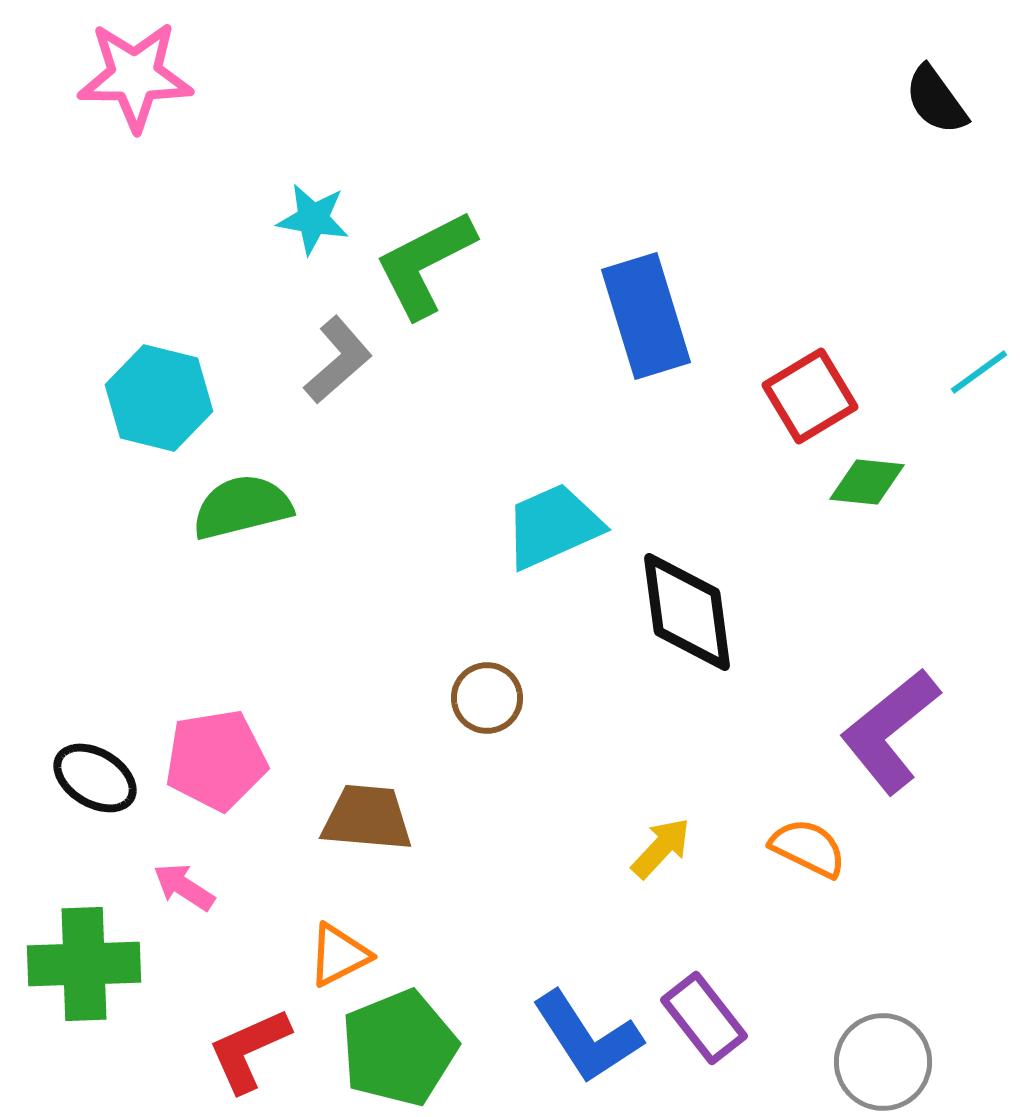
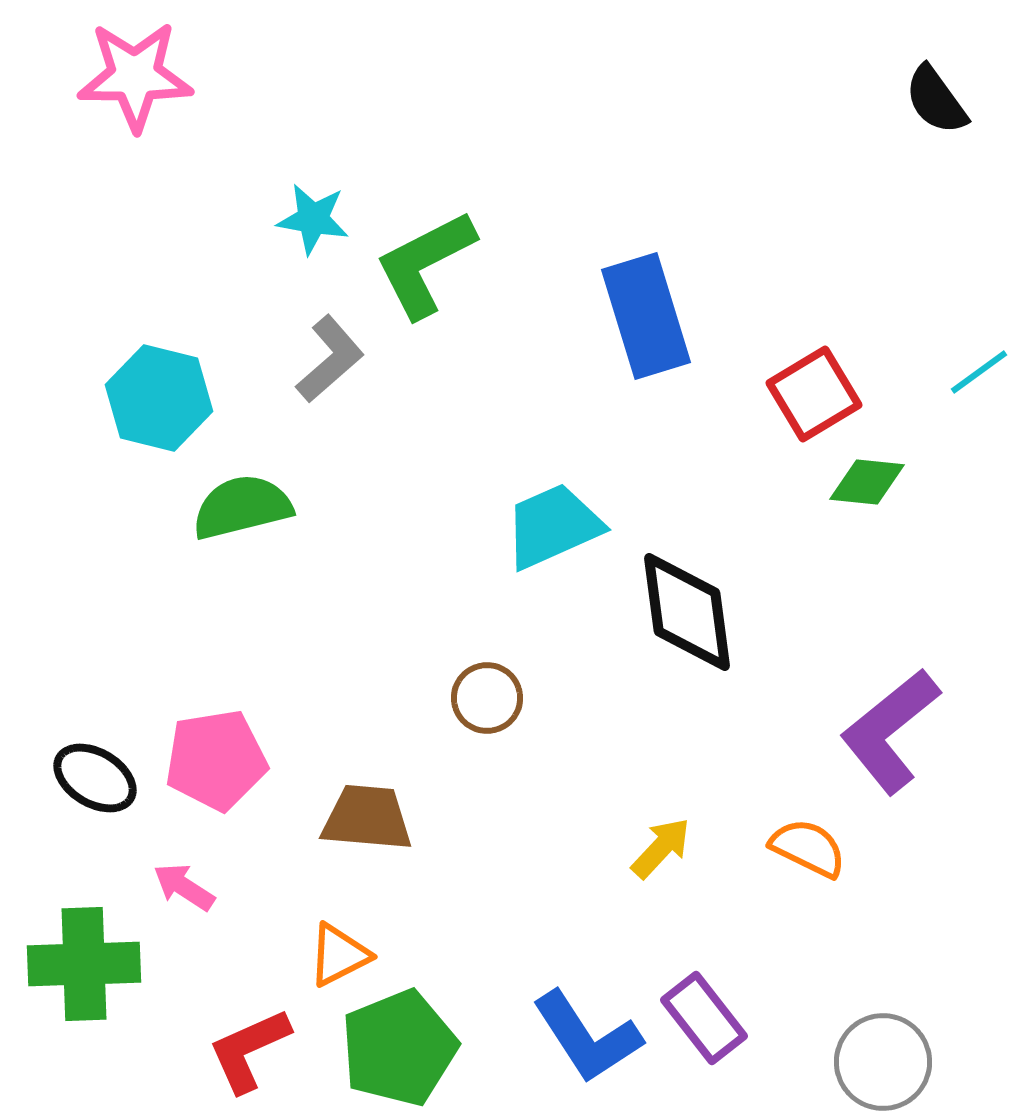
gray L-shape: moved 8 px left, 1 px up
red square: moved 4 px right, 2 px up
